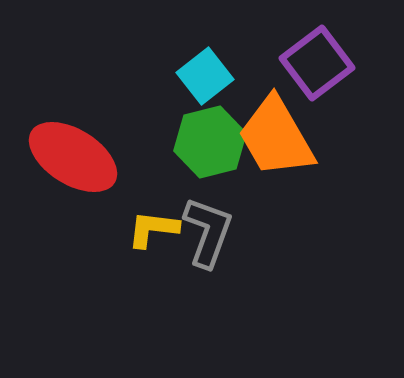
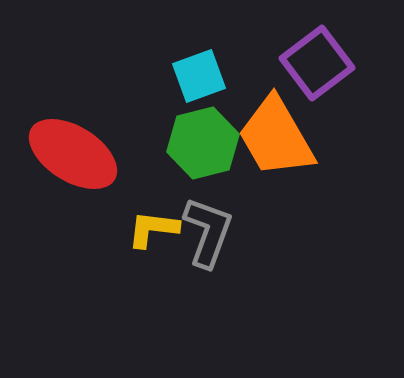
cyan square: moved 6 px left; rotated 18 degrees clockwise
green hexagon: moved 7 px left, 1 px down
red ellipse: moved 3 px up
